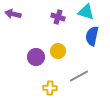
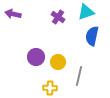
cyan triangle: rotated 36 degrees counterclockwise
purple cross: rotated 16 degrees clockwise
yellow circle: moved 11 px down
gray line: rotated 48 degrees counterclockwise
